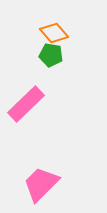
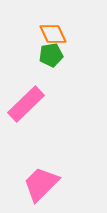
orange diamond: moved 1 px left, 1 px down; rotated 16 degrees clockwise
green pentagon: rotated 20 degrees counterclockwise
